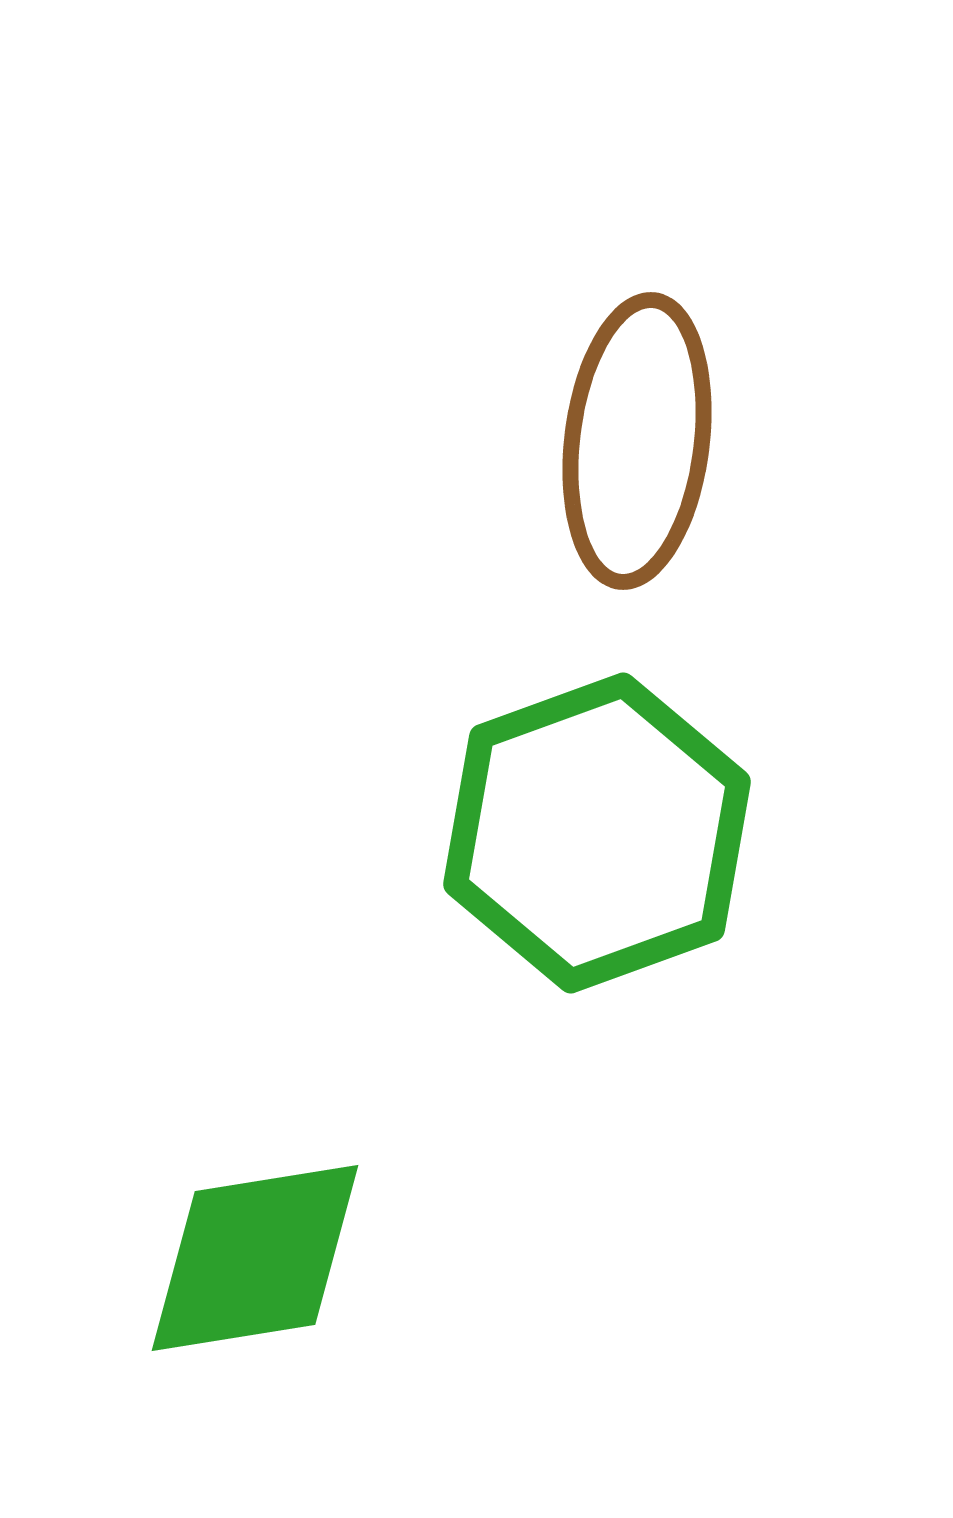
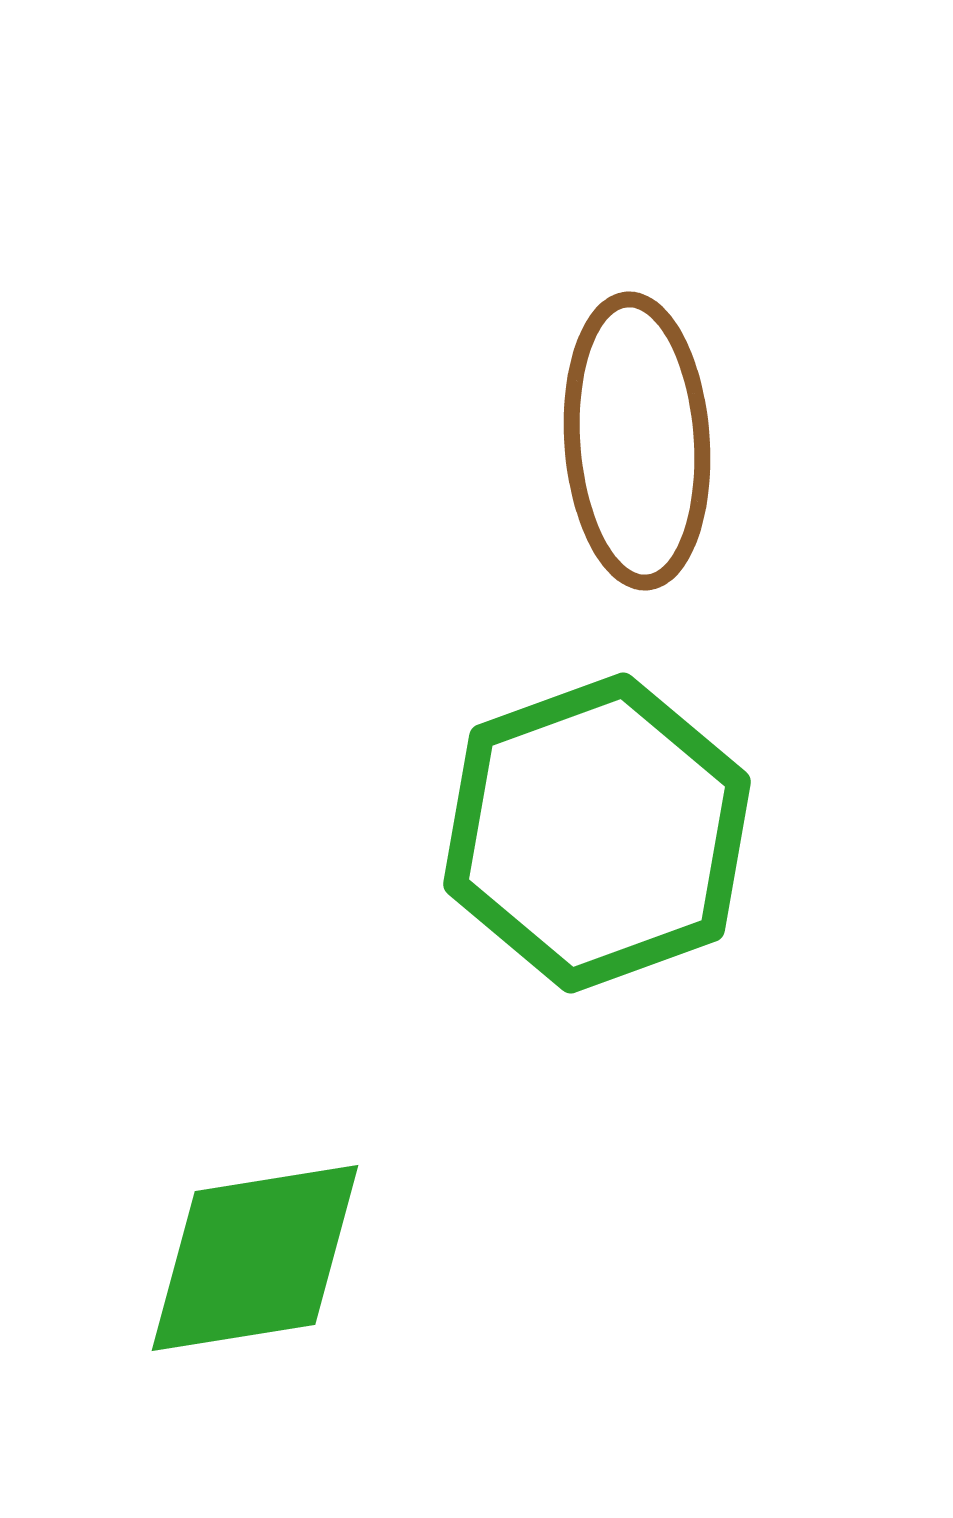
brown ellipse: rotated 11 degrees counterclockwise
